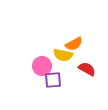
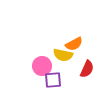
red semicircle: rotated 84 degrees clockwise
